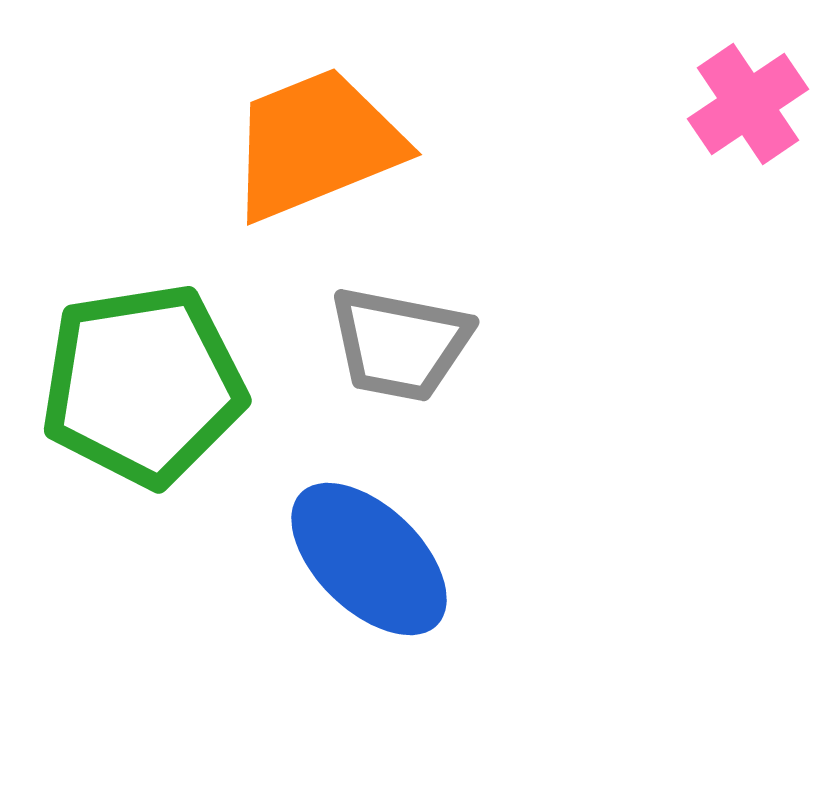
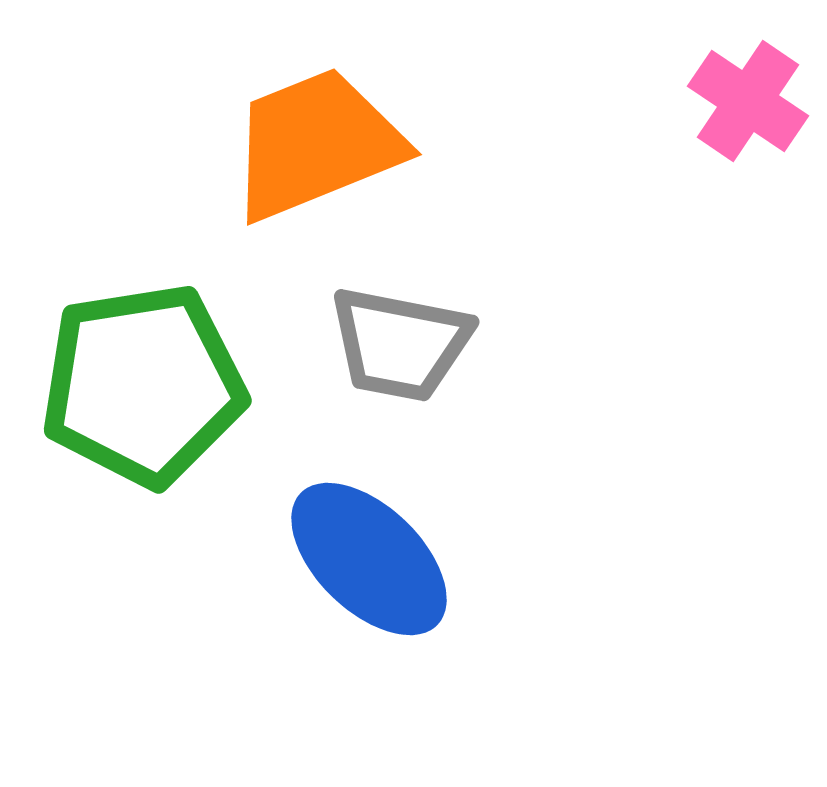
pink cross: moved 3 px up; rotated 22 degrees counterclockwise
